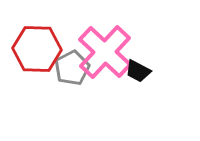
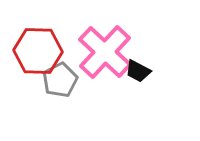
red hexagon: moved 1 px right, 2 px down
gray pentagon: moved 12 px left, 12 px down
